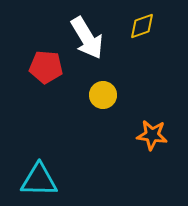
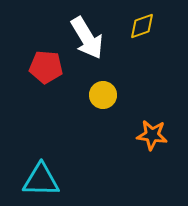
cyan triangle: moved 2 px right
